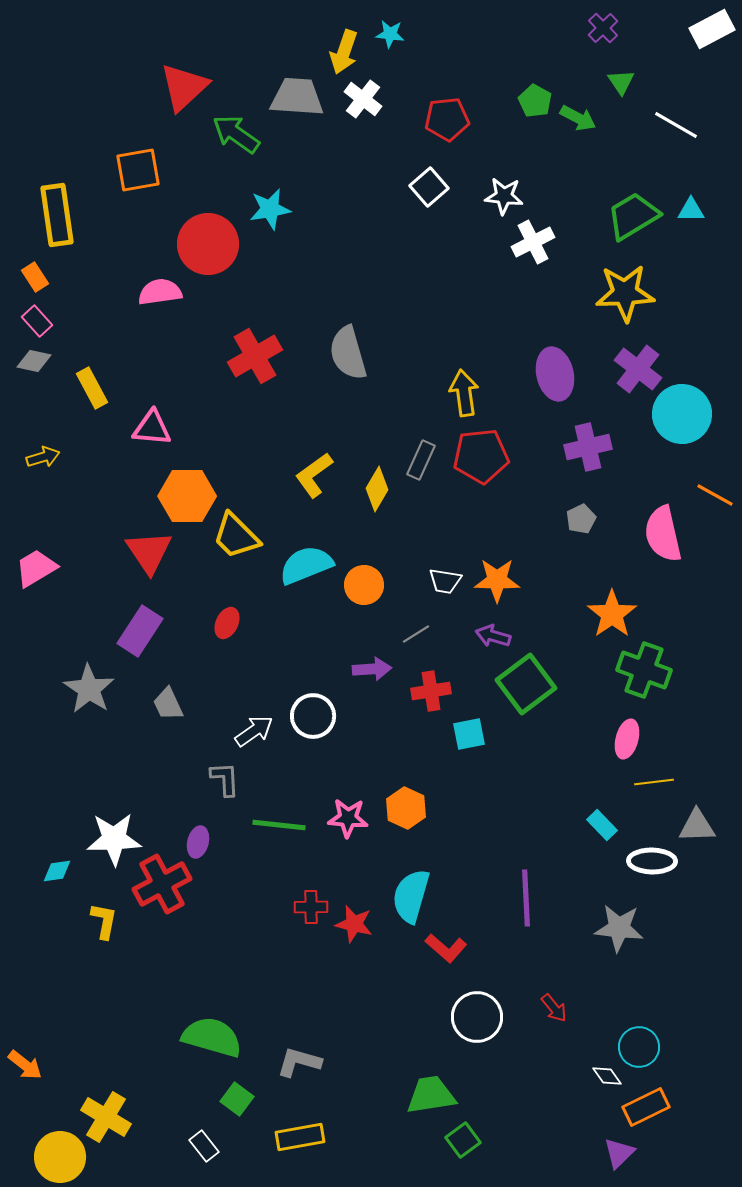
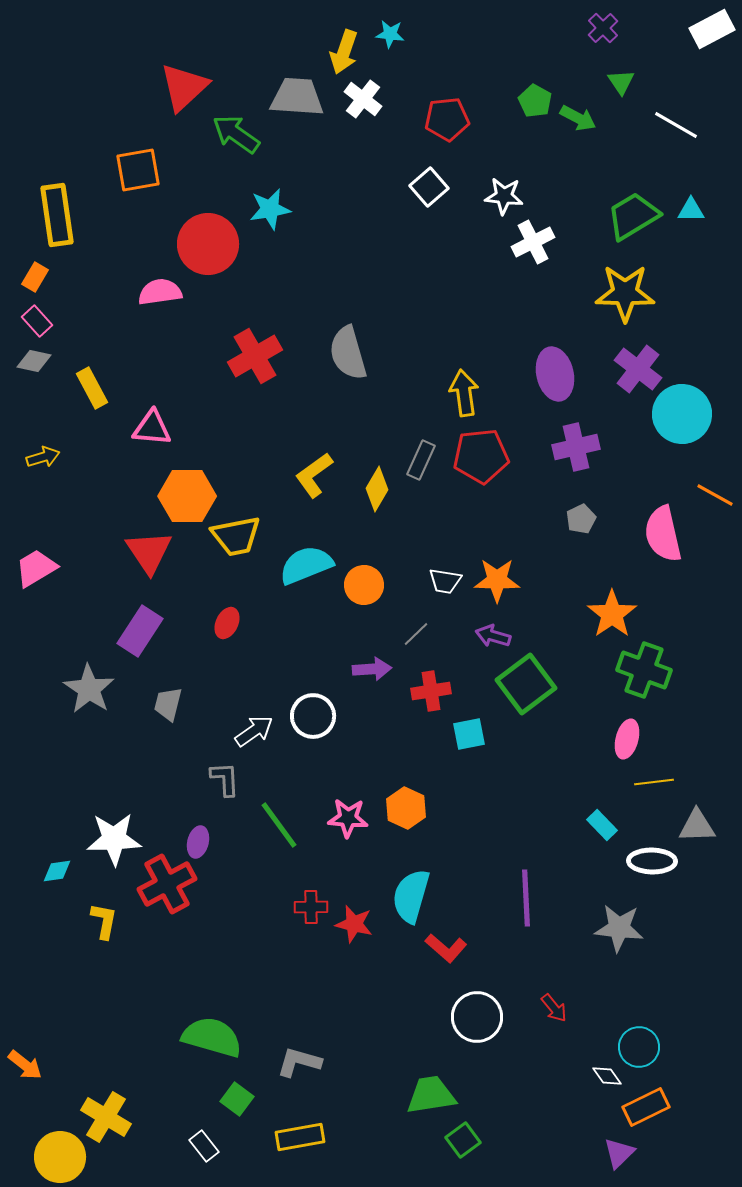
orange rectangle at (35, 277): rotated 64 degrees clockwise
yellow star at (625, 293): rotated 4 degrees clockwise
purple cross at (588, 447): moved 12 px left
yellow trapezoid at (236, 536): rotated 56 degrees counterclockwise
gray line at (416, 634): rotated 12 degrees counterclockwise
gray trapezoid at (168, 704): rotated 39 degrees clockwise
green line at (279, 825): rotated 48 degrees clockwise
red cross at (162, 884): moved 5 px right
